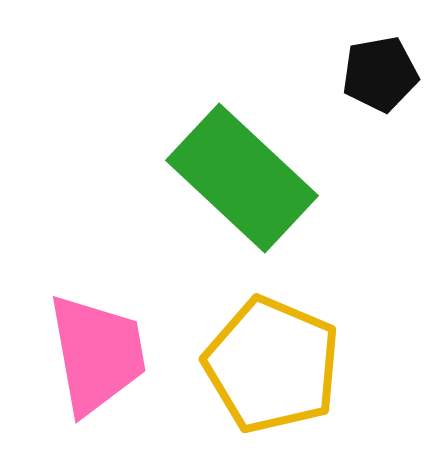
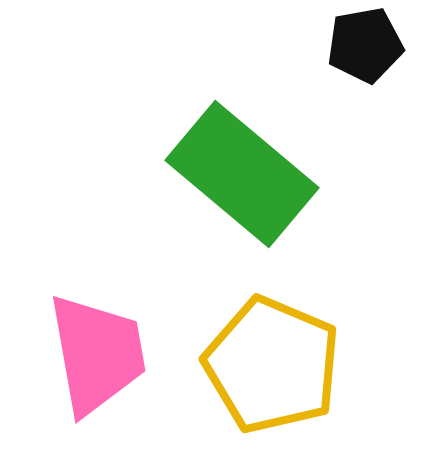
black pentagon: moved 15 px left, 29 px up
green rectangle: moved 4 px up; rotated 3 degrees counterclockwise
